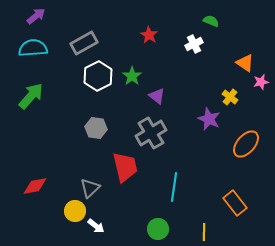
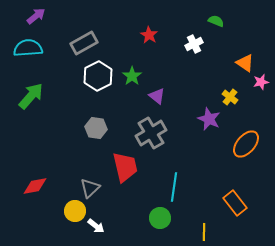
green semicircle: moved 5 px right
cyan semicircle: moved 5 px left
green circle: moved 2 px right, 11 px up
